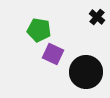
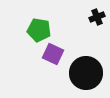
black cross: rotated 28 degrees clockwise
black circle: moved 1 px down
